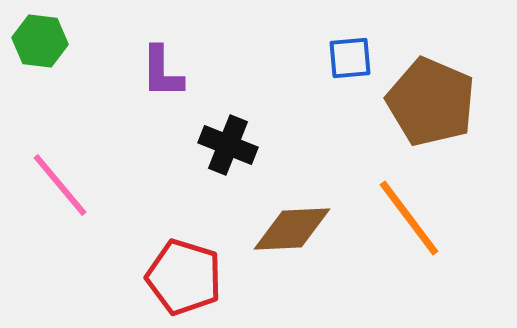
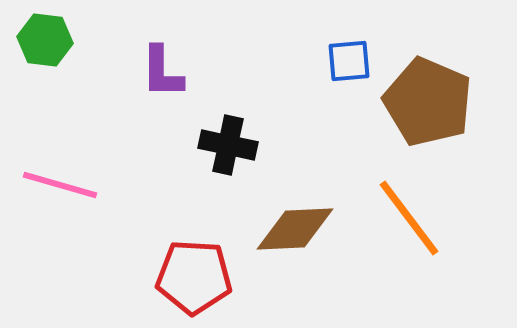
green hexagon: moved 5 px right, 1 px up
blue square: moved 1 px left, 3 px down
brown pentagon: moved 3 px left
black cross: rotated 10 degrees counterclockwise
pink line: rotated 34 degrees counterclockwise
brown diamond: moved 3 px right
red pentagon: moved 10 px right; rotated 14 degrees counterclockwise
